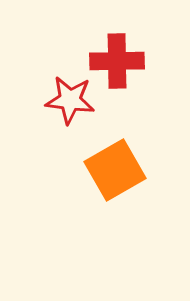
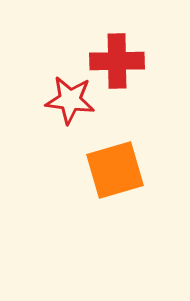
orange square: rotated 14 degrees clockwise
